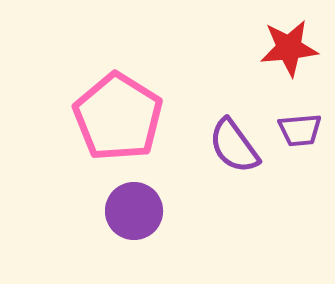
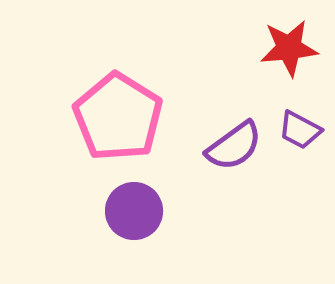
purple trapezoid: rotated 33 degrees clockwise
purple semicircle: rotated 90 degrees counterclockwise
